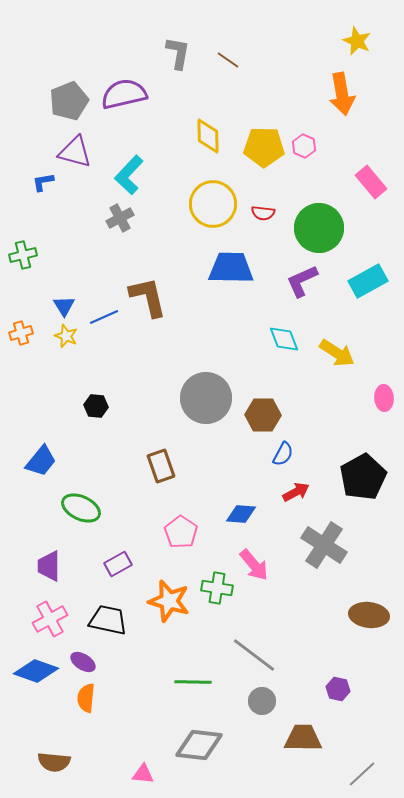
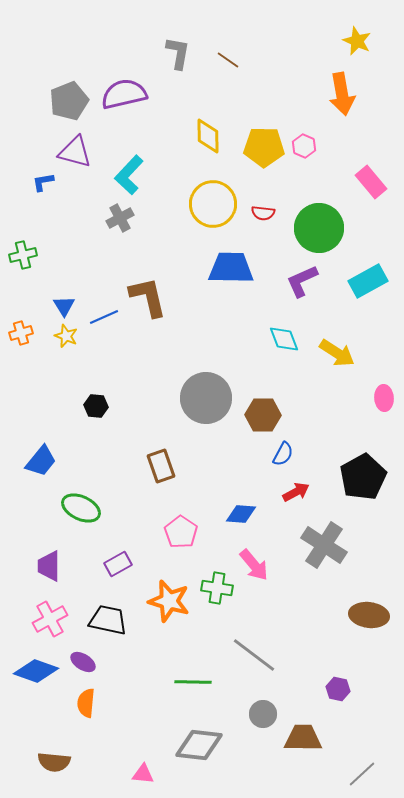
orange semicircle at (86, 698): moved 5 px down
gray circle at (262, 701): moved 1 px right, 13 px down
